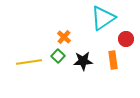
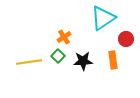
orange cross: rotated 16 degrees clockwise
